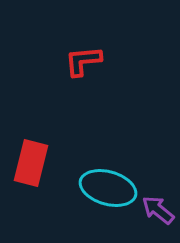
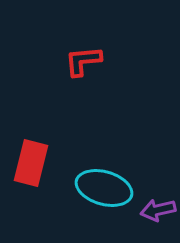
cyan ellipse: moved 4 px left
purple arrow: rotated 52 degrees counterclockwise
